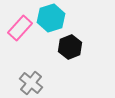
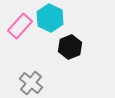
cyan hexagon: moved 1 px left; rotated 16 degrees counterclockwise
pink rectangle: moved 2 px up
